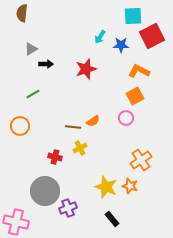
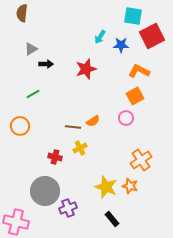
cyan square: rotated 12 degrees clockwise
